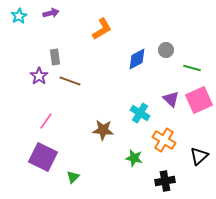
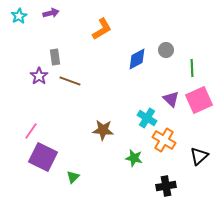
green line: rotated 72 degrees clockwise
cyan cross: moved 7 px right, 5 px down
pink line: moved 15 px left, 10 px down
black cross: moved 1 px right, 5 px down
